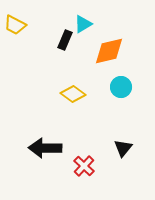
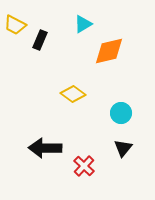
black rectangle: moved 25 px left
cyan circle: moved 26 px down
